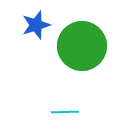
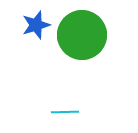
green circle: moved 11 px up
